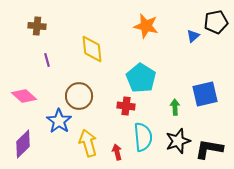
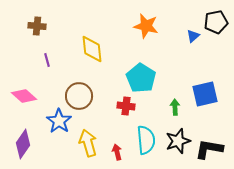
cyan semicircle: moved 3 px right, 3 px down
purple diamond: rotated 12 degrees counterclockwise
